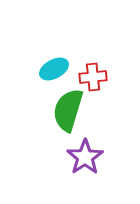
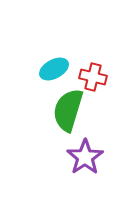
red cross: rotated 20 degrees clockwise
